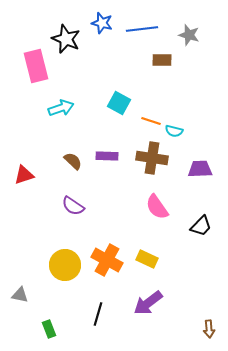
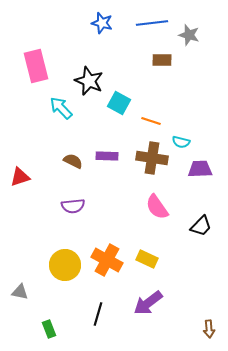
blue line: moved 10 px right, 6 px up
black star: moved 23 px right, 42 px down
cyan arrow: rotated 115 degrees counterclockwise
cyan semicircle: moved 7 px right, 11 px down
brown semicircle: rotated 18 degrees counterclockwise
red triangle: moved 4 px left, 2 px down
purple semicircle: rotated 40 degrees counterclockwise
gray triangle: moved 3 px up
